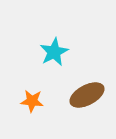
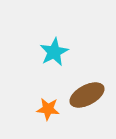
orange star: moved 16 px right, 8 px down
